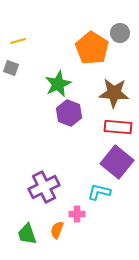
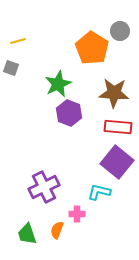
gray circle: moved 2 px up
